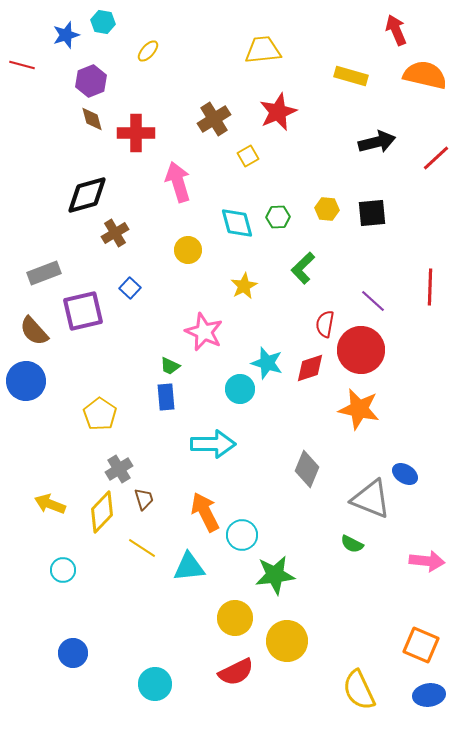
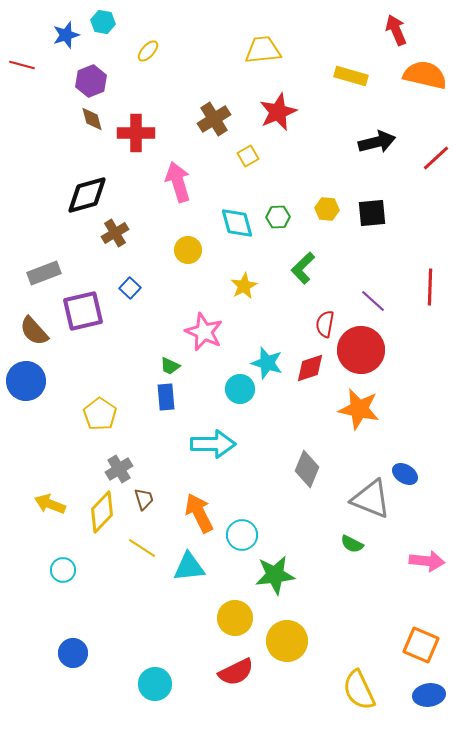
orange arrow at (205, 512): moved 6 px left, 1 px down
